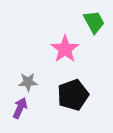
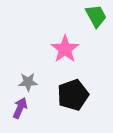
green trapezoid: moved 2 px right, 6 px up
